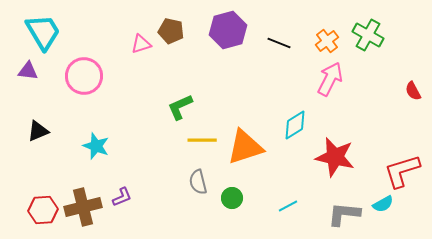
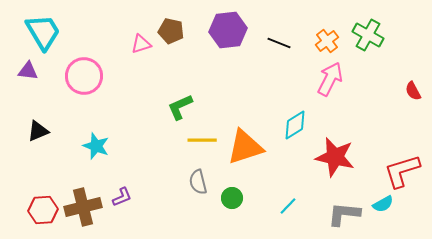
purple hexagon: rotated 9 degrees clockwise
cyan line: rotated 18 degrees counterclockwise
